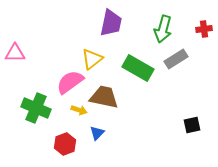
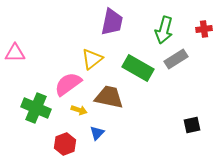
purple trapezoid: moved 1 px right, 1 px up
green arrow: moved 1 px right, 1 px down
pink semicircle: moved 2 px left, 2 px down
brown trapezoid: moved 5 px right
